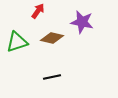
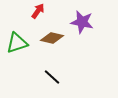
green triangle: moved 1 px down
black line: rotated 54 degrees clockwise
